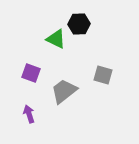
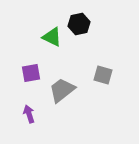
black hexagon: rotated 10 degrees counterclockwise
green triangle: moved 4 px left, 2 px up
purple square: rotated 30 degrees counterclockwise
gray trapezoid: moved 2 px left, 1 px up
